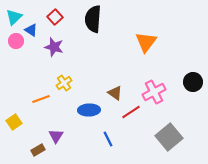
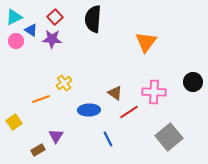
cyan triangle: rotated 18 degrees clockwise
purple star: moved 2 px left, 8 px up; rotated 12 degrees counterclockwise
pink cross: rotated 30 degrees clockwise
red line: moved 2 px left
